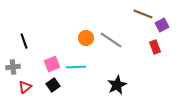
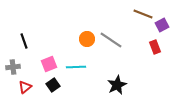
orange circle: moved 1 px right, 1 px down
pink square: moved 3 px left
